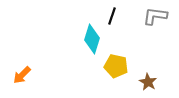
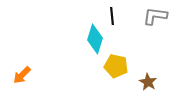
black line: rotated 24 degrees counterclockwise
cyan diamond: moved 3 px right
